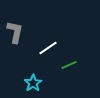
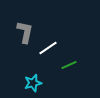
gray L-shape: moved 10 px right
cyan star: rotated 18 degrees clockwise
